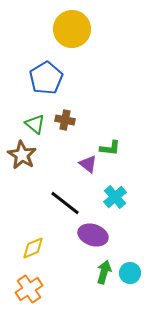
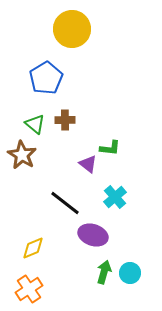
brown cross: rotated 12 degrees counterclockwise
